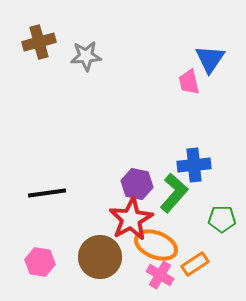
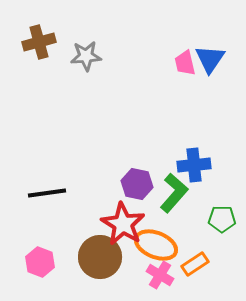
pink trapezoid: moved 4 px left, 19 px up
red star: moved 8 px left, 5 px down; rotated 12 degrees counterclockwise
pink hexagon: rotated 12 degrees clockwise
